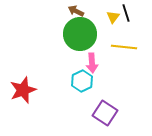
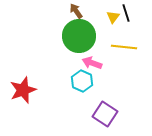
brown arrow: rotated 28 degrees clockwise
green circle: moved 1 px left, 2 px down
pink arrow: rotated 114 degrees clockwise
cyan hexagon: rotated 10 degrees counterclockwise
purple square: moved 1 px down
